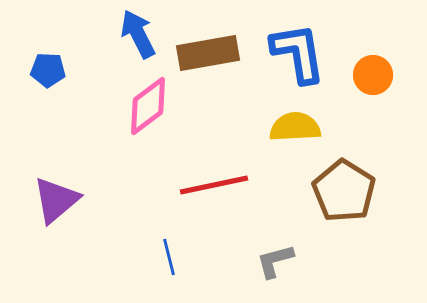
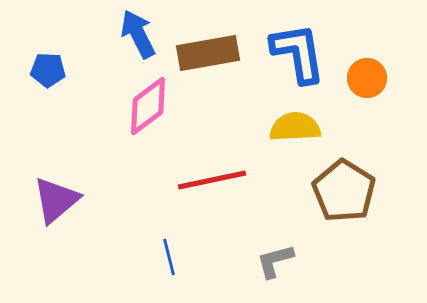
orange circle: moved 6 px left, 3 px down
red line: moved 2 px left, 5 px up
